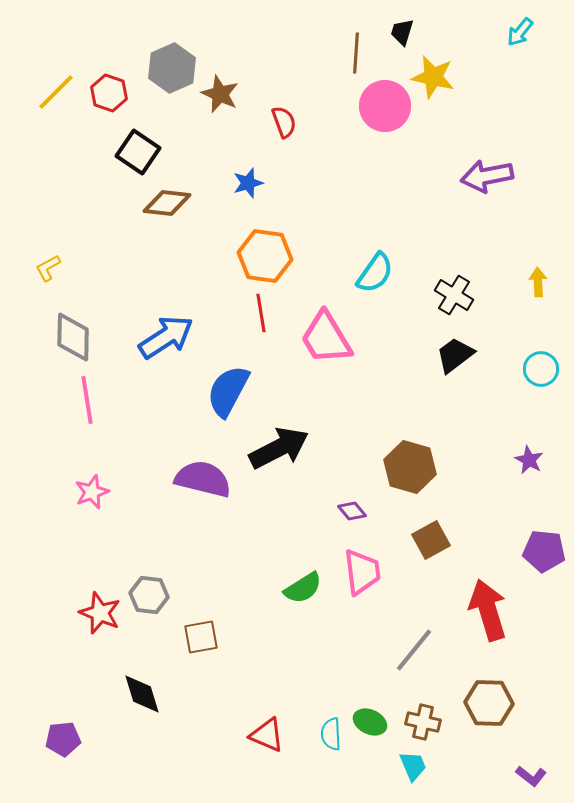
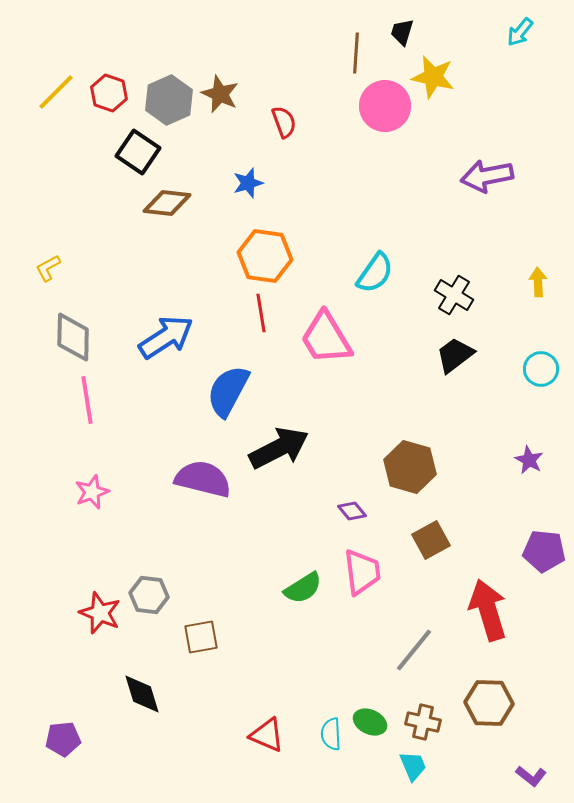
gray hexagon at (172, 68): moved 3 px left, 32 px down
